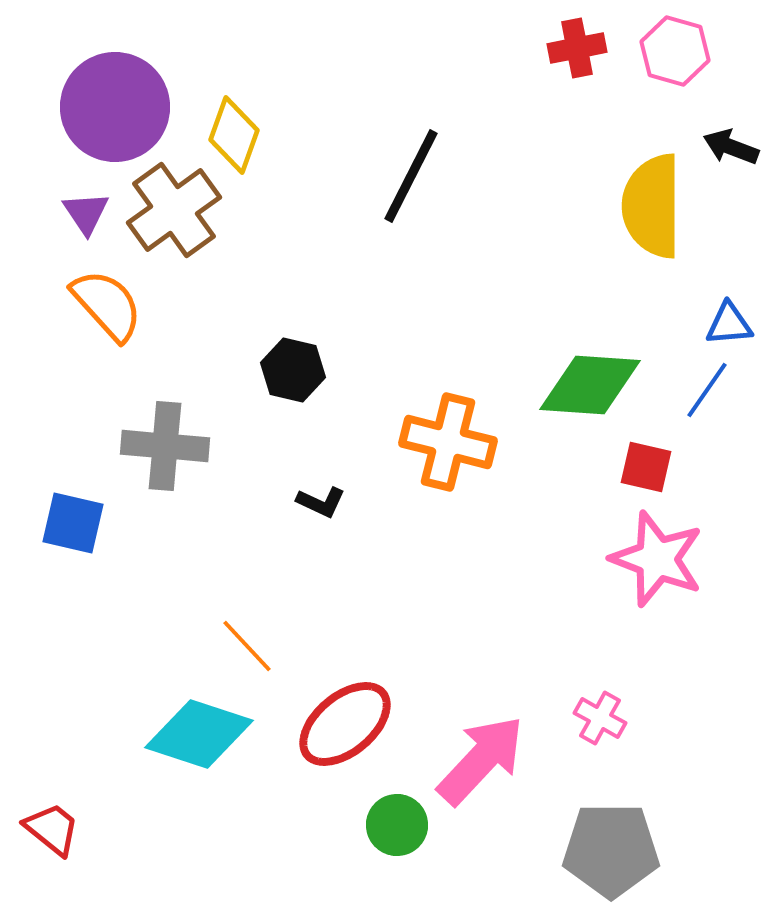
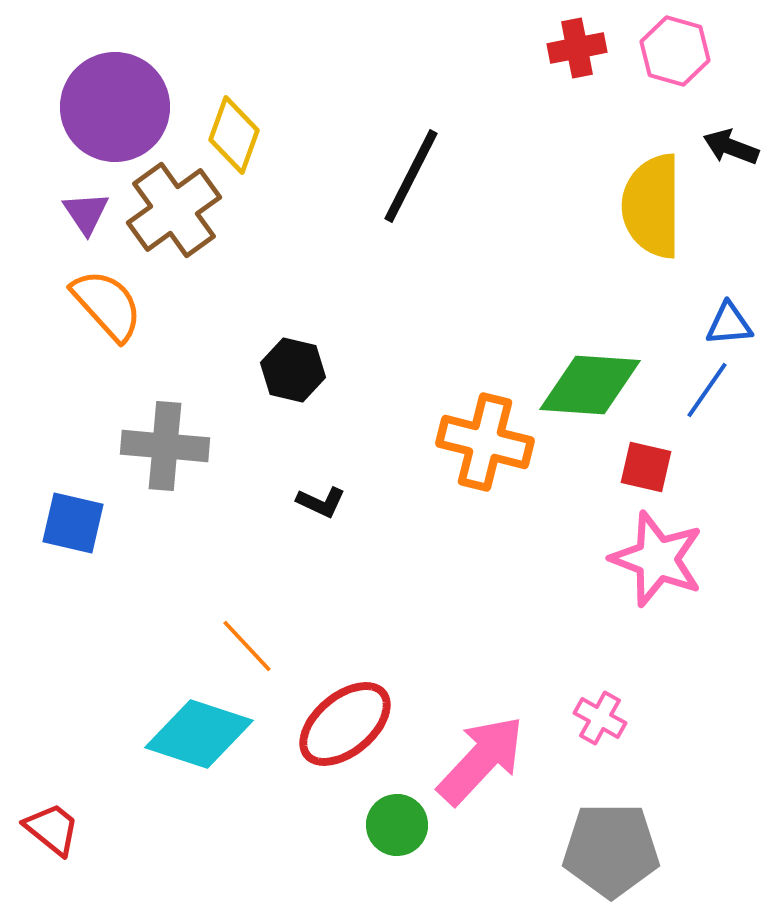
orange cross: moved 37 px right
